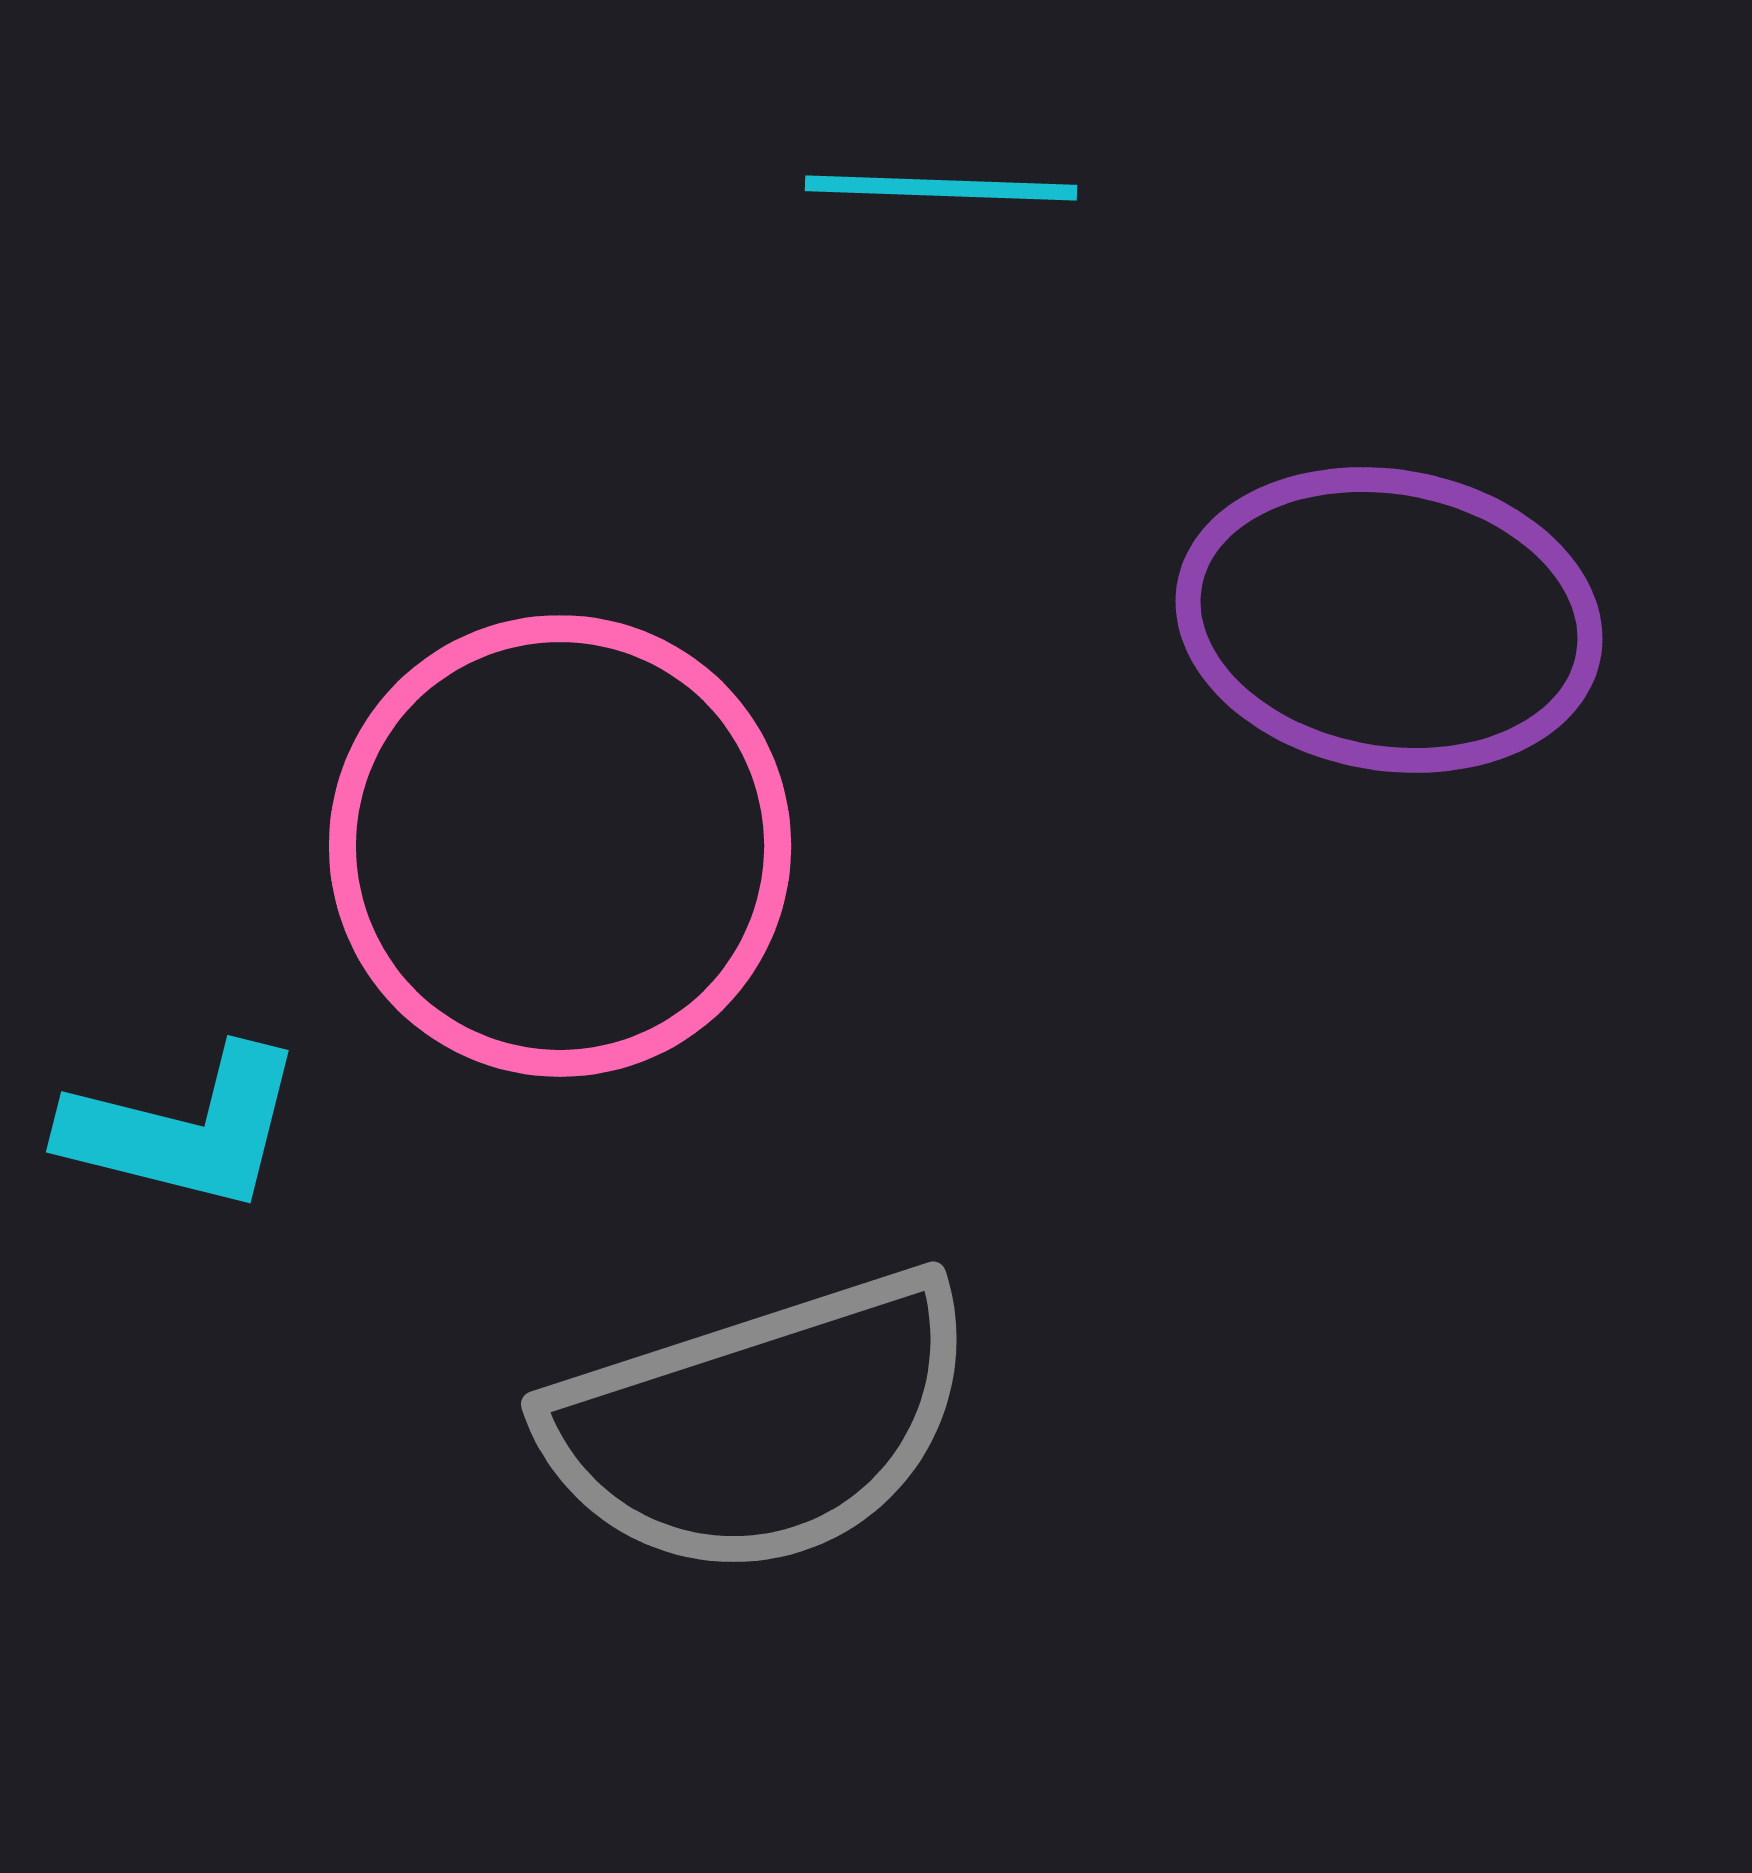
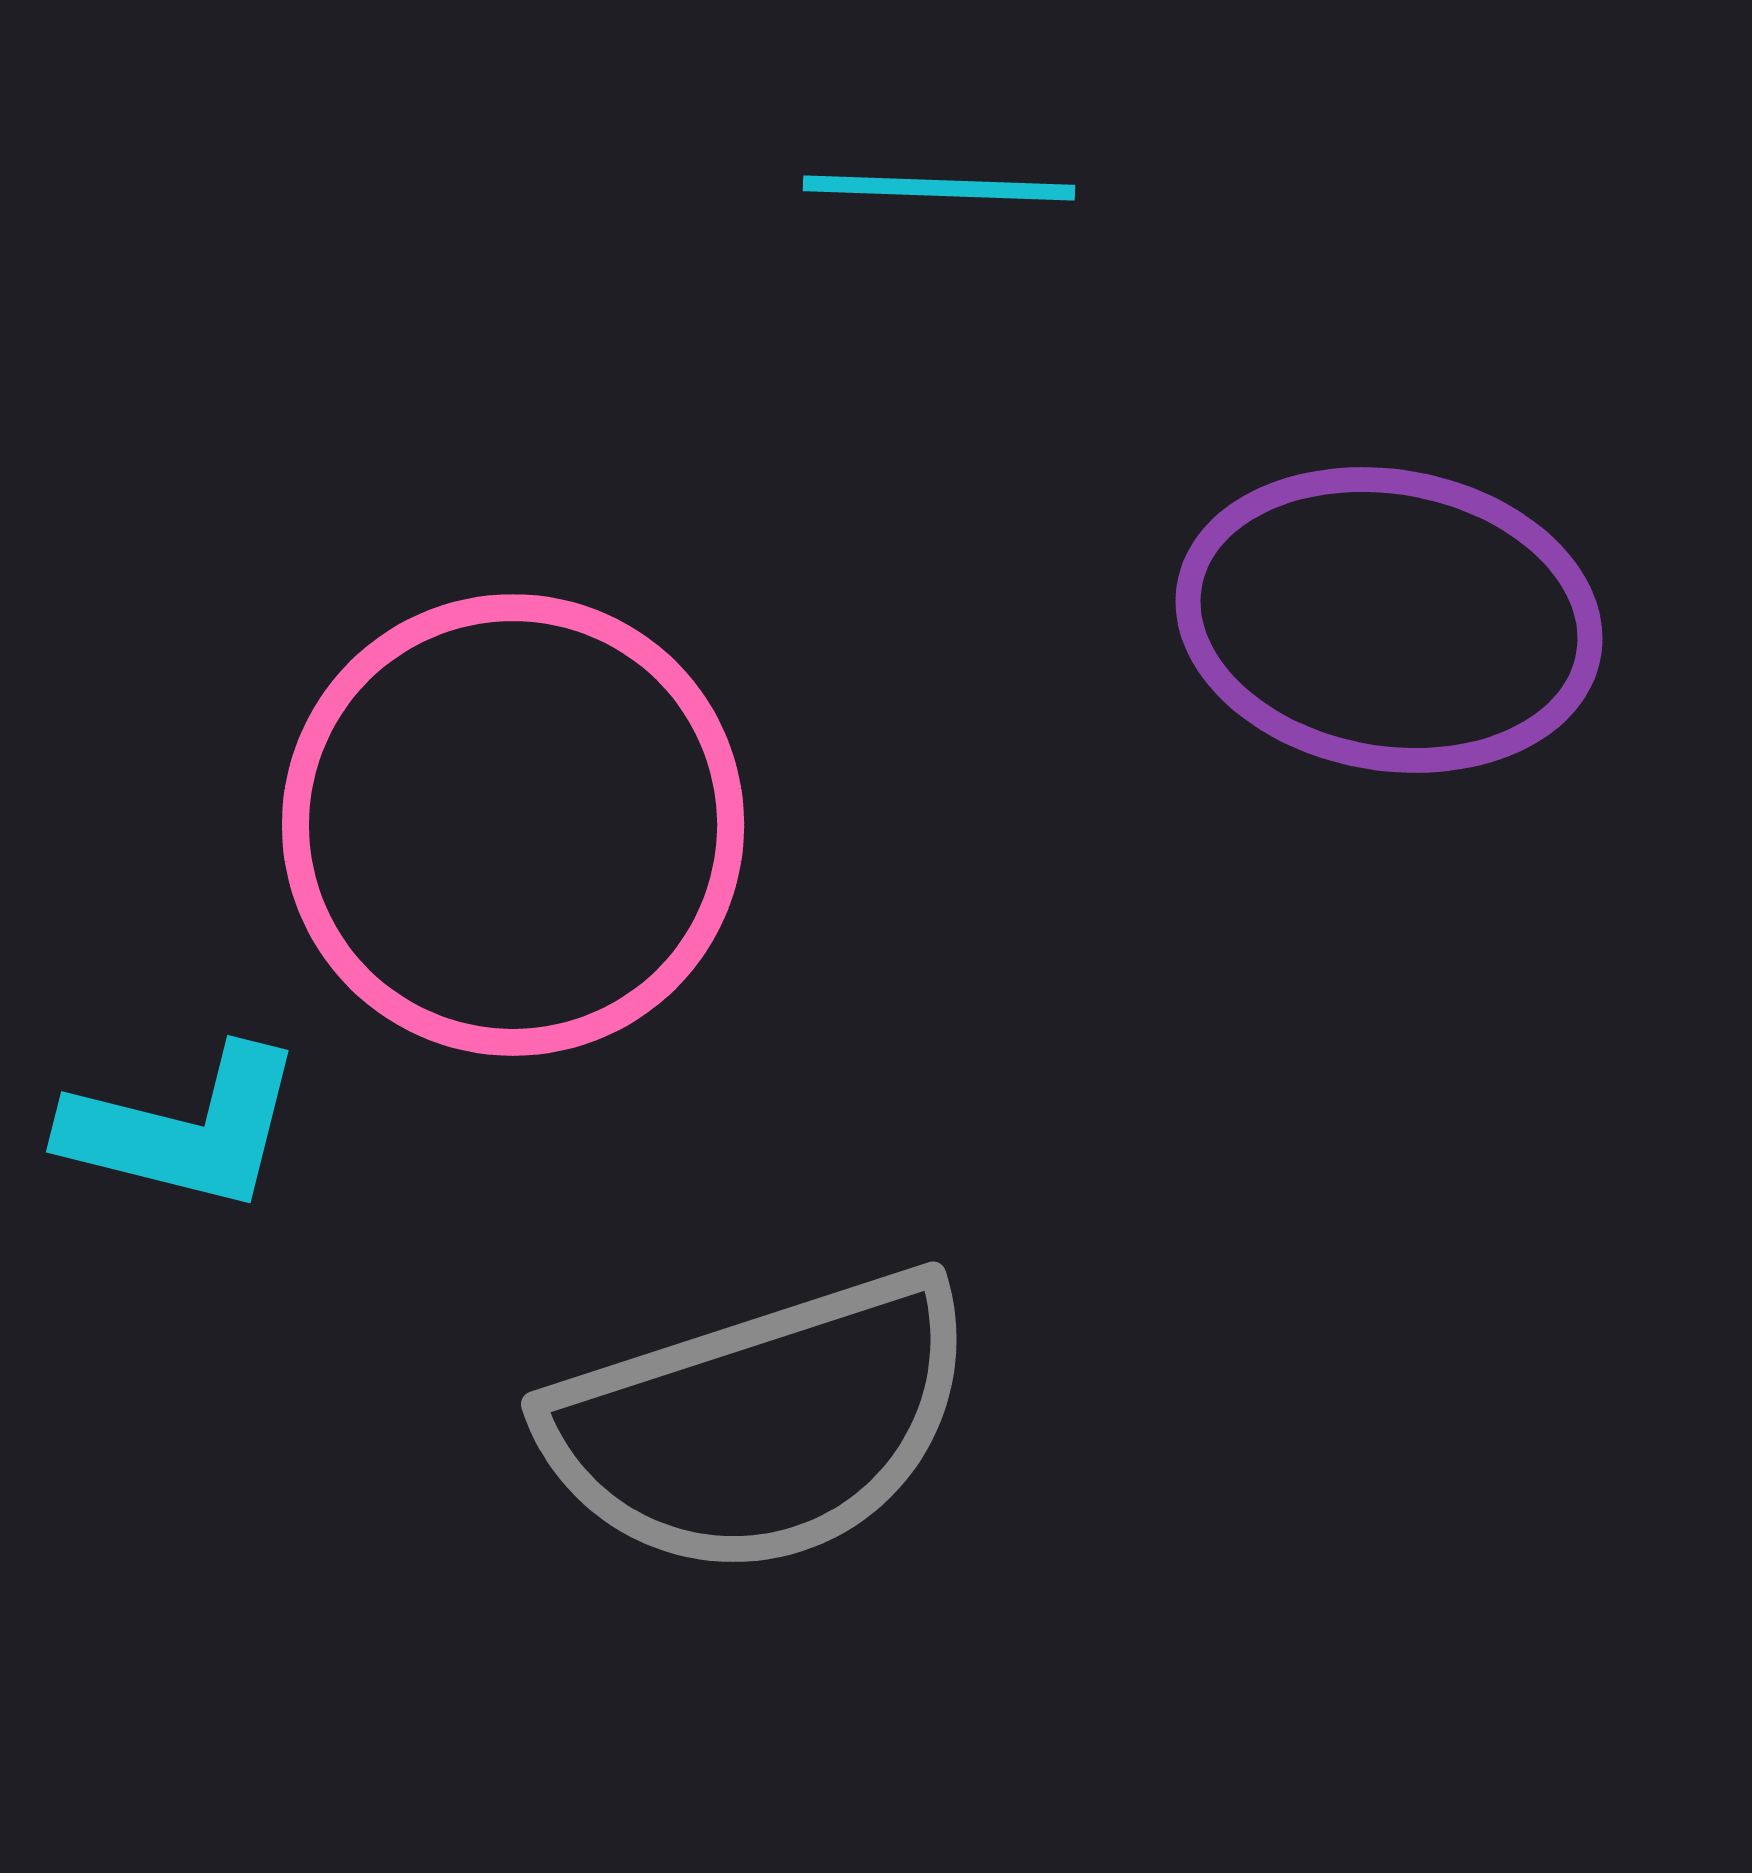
cyan line: moved 2 px left
pink circle: moved 47 px left, 21 px up
